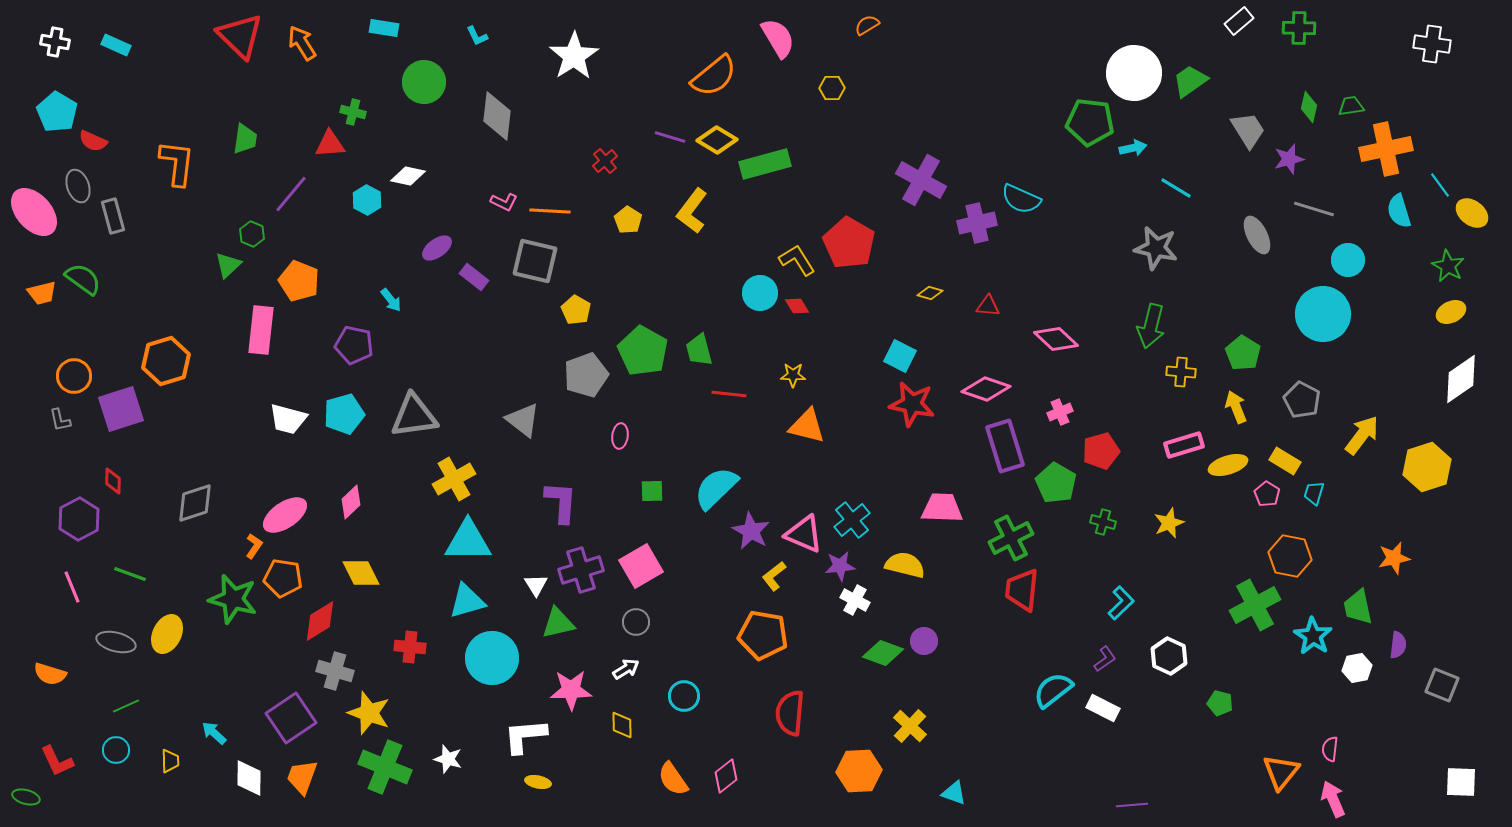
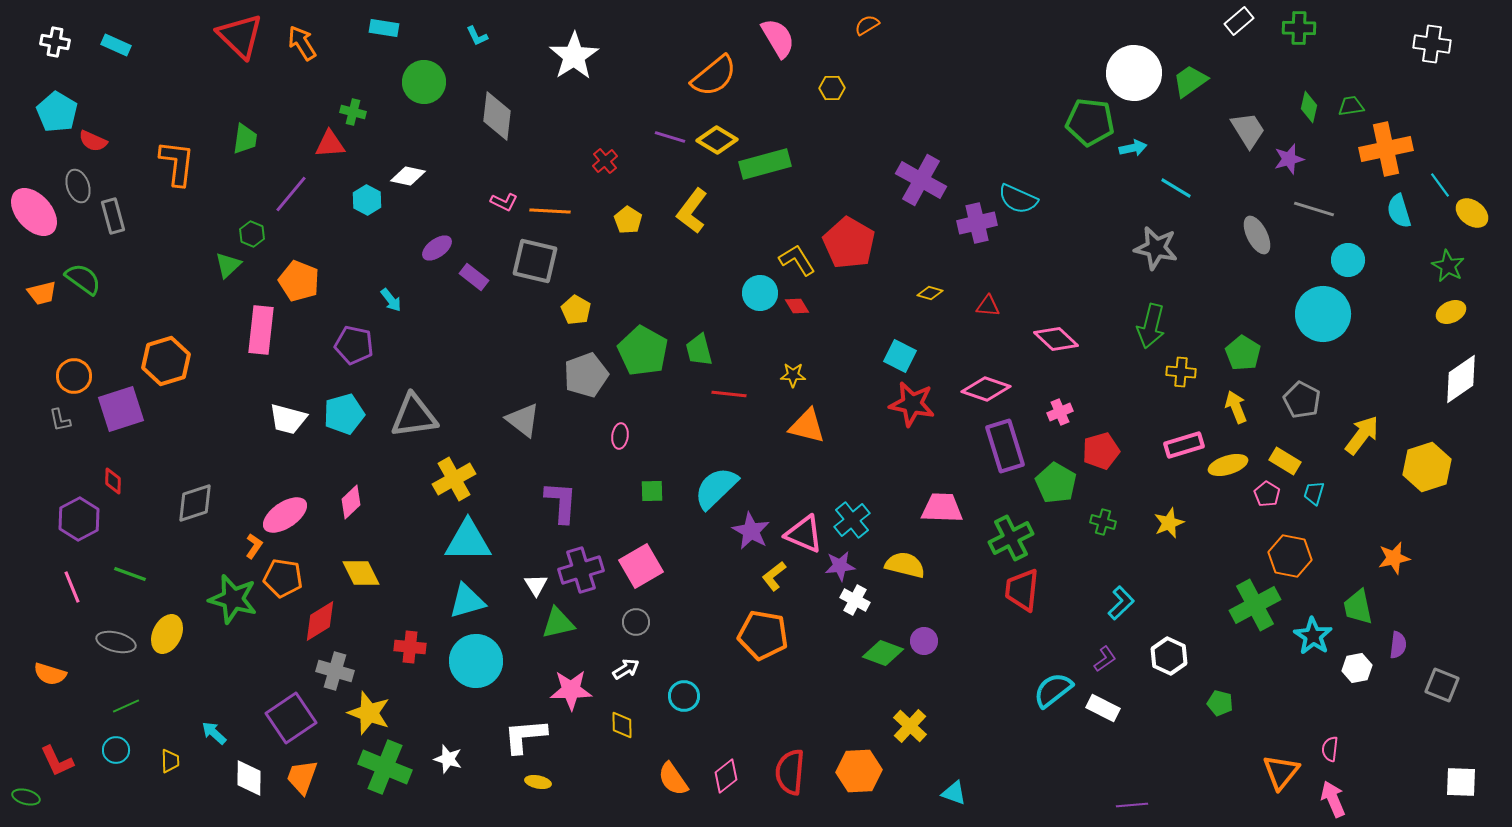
cyan semicircle at (1021, 199): moved 3 px left
cyan circle at (492, 658): moved 16 px left, 3 px down
red semicircle at (790, 713): moved 59 px down
